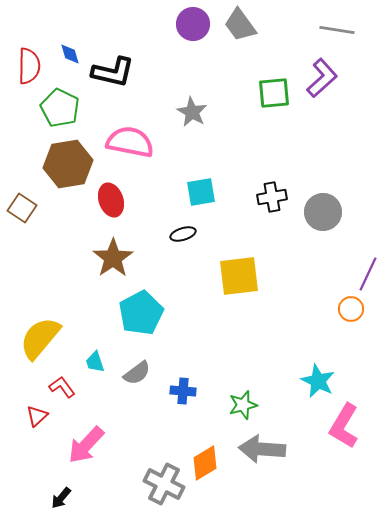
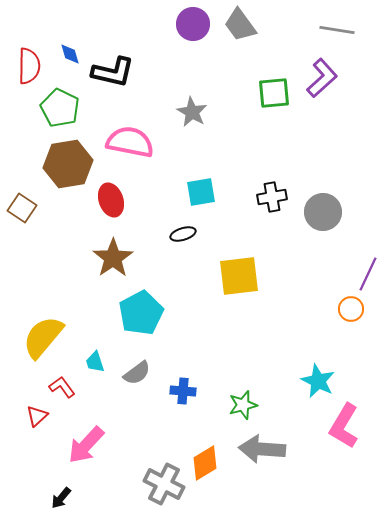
yellow semicircle: moved 3 px right, 1 px up
